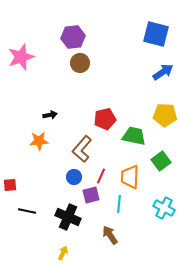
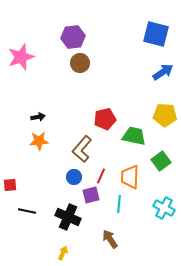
black arrow: moved 12 px left, 2 px down
brown arrow: moved 4 px down
